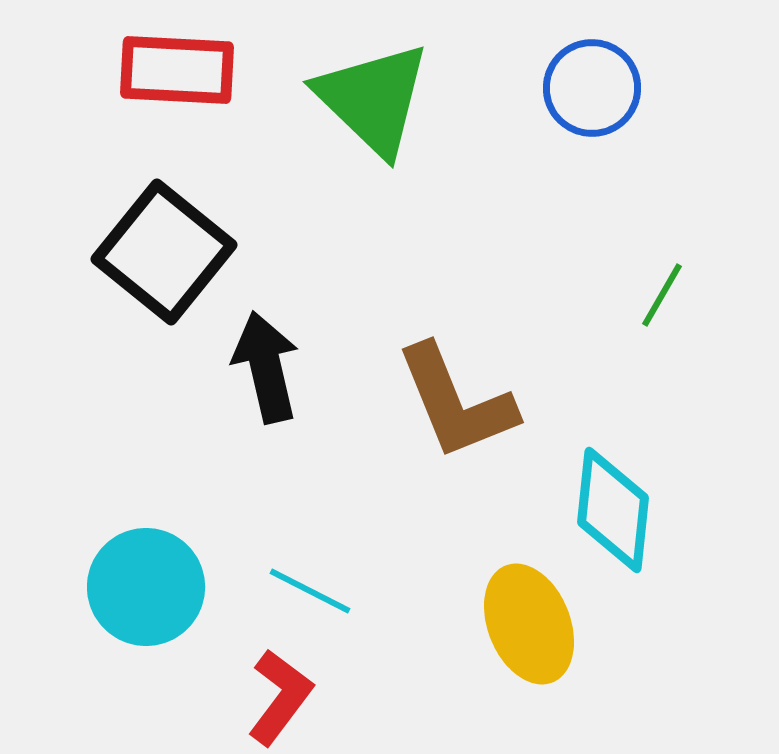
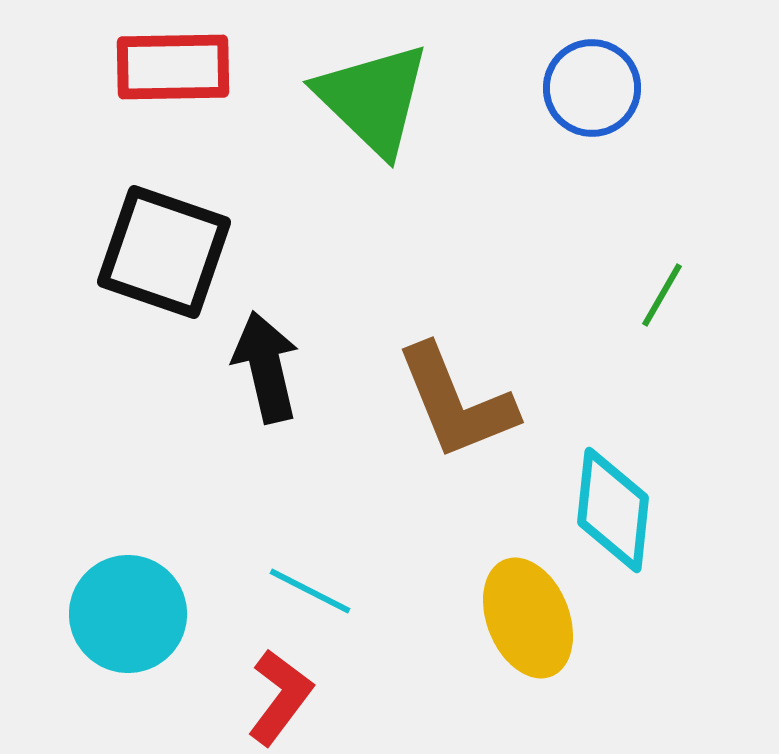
red rectangle: moved 4 px left, 3 px up; rotated 4 degrees counterclockwise
black square: rotated 20 degrees counterclockwise
cyan circle: moved 18 px left, 27 px down
yellow ellipse: moved 1 px left, 6 px up
